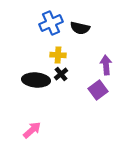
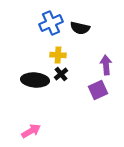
black ellipse: moved 1 px left
purple square: rotated 12 degrees clockwise
pink arrow: moved 1 px left, 1 px down; rotated 12 degrees clockwise
